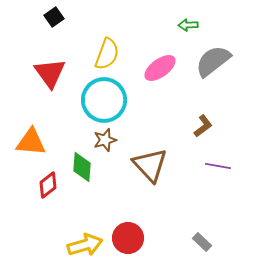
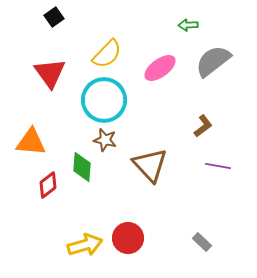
yellow semicircle: rotated 24 degrees clockwise
brown star: rotated 30 degrees clockwise
